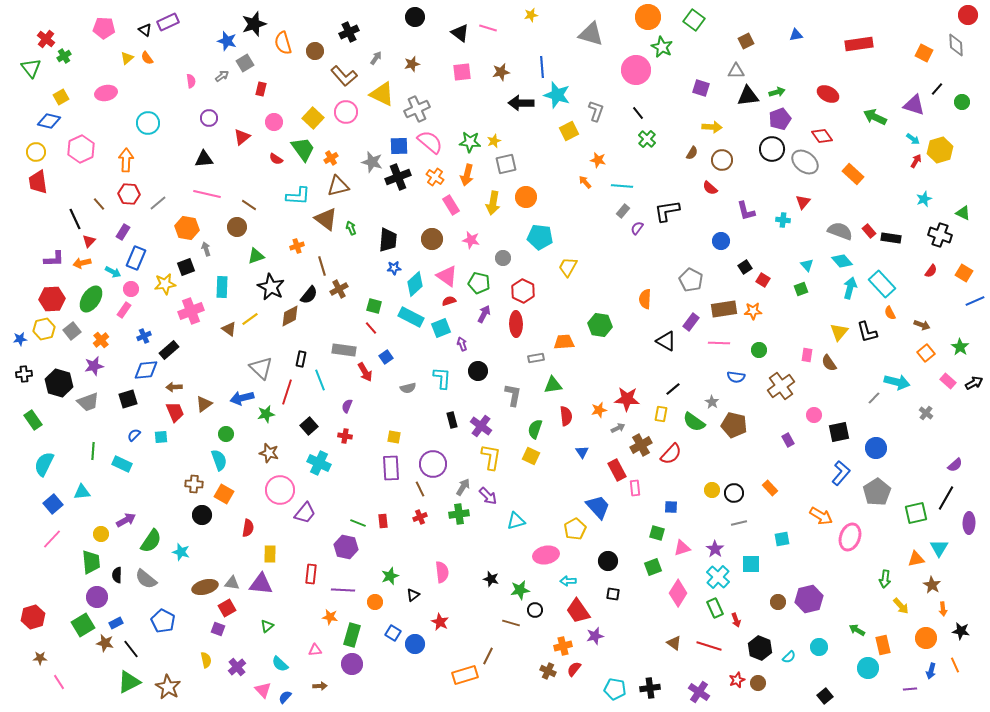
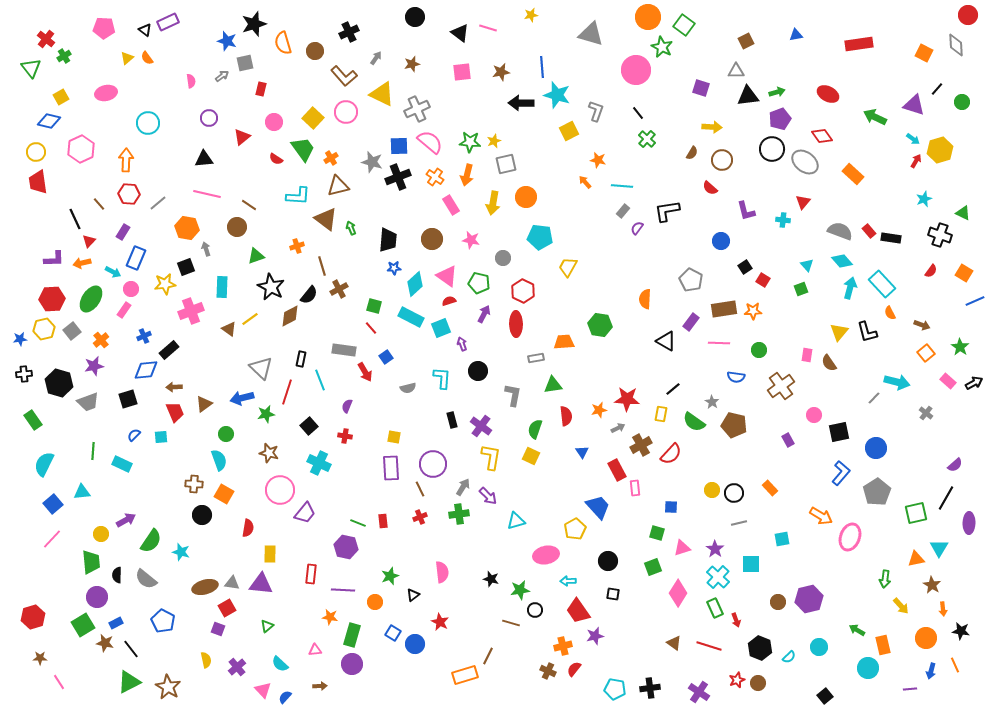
green square at (694, 20): moved 10 px left, 5 px down
gray square at (245, 63): rotated 18 degrees clockwise
